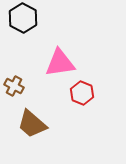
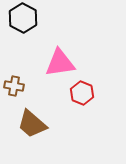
brown cross: rotated 18 degrees counterclockwise
